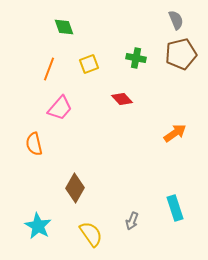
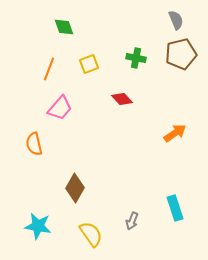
cyan star: rotated 20 degrees counterclockwise
